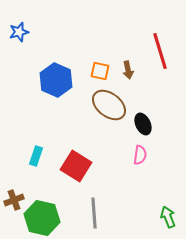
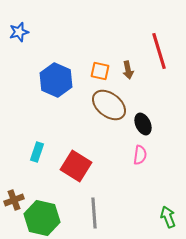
red line: moved 1 px left
cyan rectangle: moved 1 px right, 4 px up
